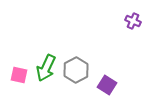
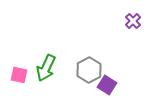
purple cross: rotated 21 degrees clockwise
gray hexagon: moved 13 px right
